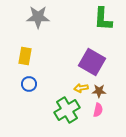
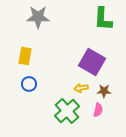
brown star: moved 5 px right
green cross: moved 1 px down; rotated 10 degrees counterclockwise
